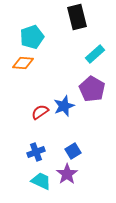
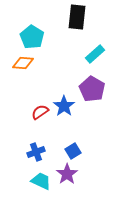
black rectangle: rotated 20 degrees clockwise
cyan pentagon: rotated 20 degrees counterclockwise
blue star: rotated 15 degrees counterclockwise
